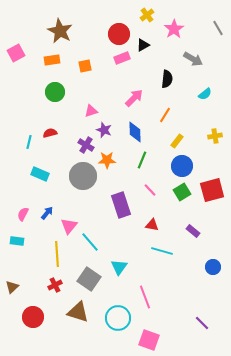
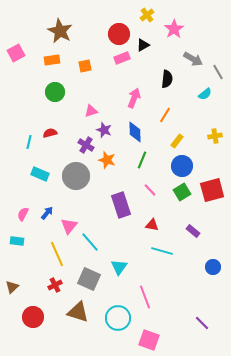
gray line at (218, 28): moved 44 px down
pink arrow at (134, 98): rotated 24 degrees counterclockwise
orange star at (107, 160): rotated 18 degrees clockwise
gray circle at (83, 176): moved 7 px left
yellow line at (57, 254): rotated 20 degrees counterclockwise
gray square at (89, 279): rotated 10 degrees counterclockwise
